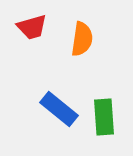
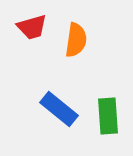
orange semicircle: moved 6 px left, 1 px down
green rectangle: moved 4 px right, 1 px up
